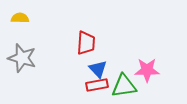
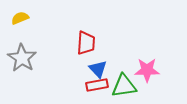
yellow semicircle: rotated 24 degrees counterclockwise
gray star: rotated 16 degrees clockwise
